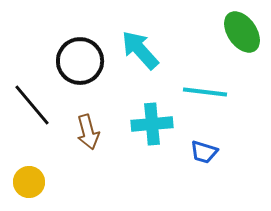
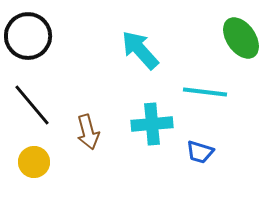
green ellipse: moved 1 px left, 6 px down
black circle: moved 52 px left, 25 px up
blue trapezoid: moved 4 px left
yellow circle: moved 5 px right, 20 px up
